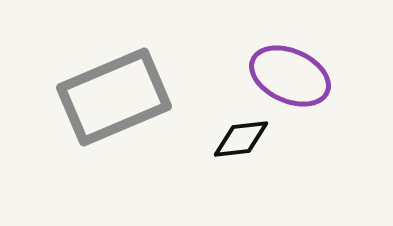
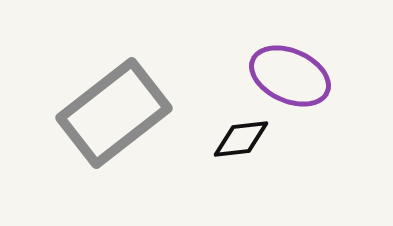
gray rectangle: moved 16 px down; rotated 15 degrees counterclockwise
